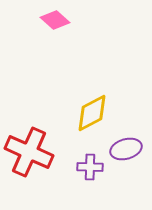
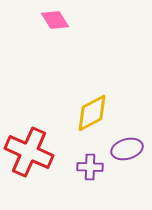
pink diamond: rotated 16 degrees clockwise
purple ellipse: moved 1 px right
